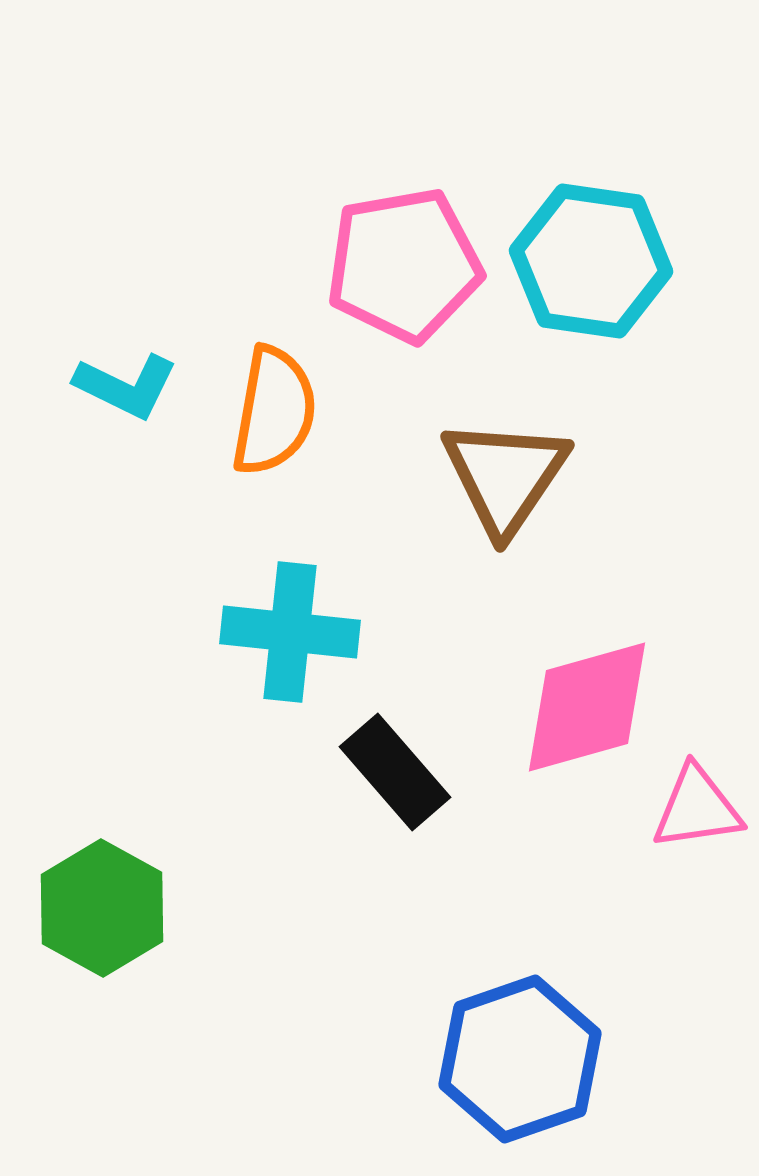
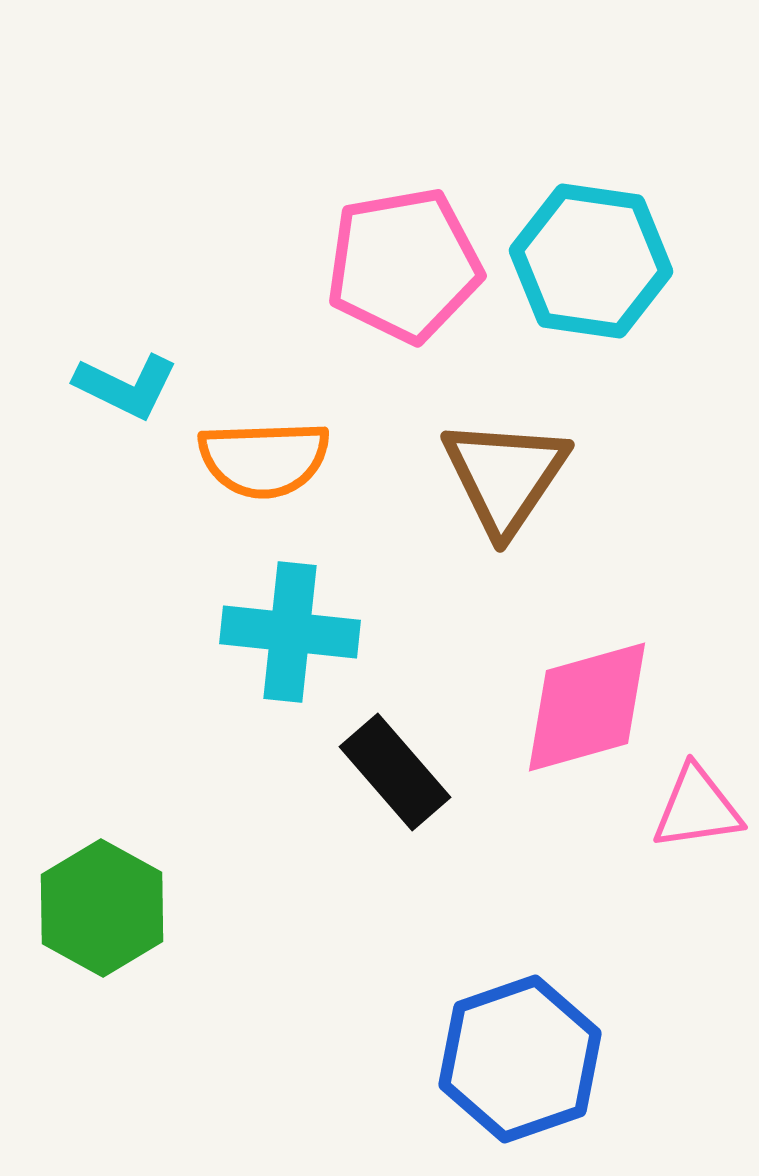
orange semicircle: moved 10 px left, 48 px down; rotated 78 degrees clockwise
